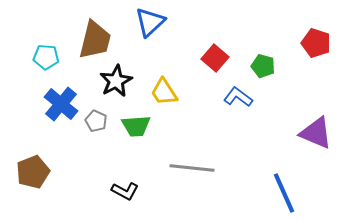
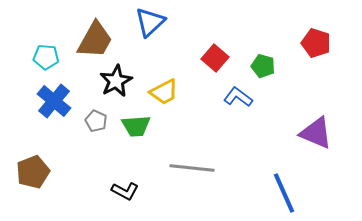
brown trapezoid: rotated 15 degrees clockwise
yellow trapezoid: rotated 84 degrees counterclockwise
blue cross: moved 7 px left, 3 px up
